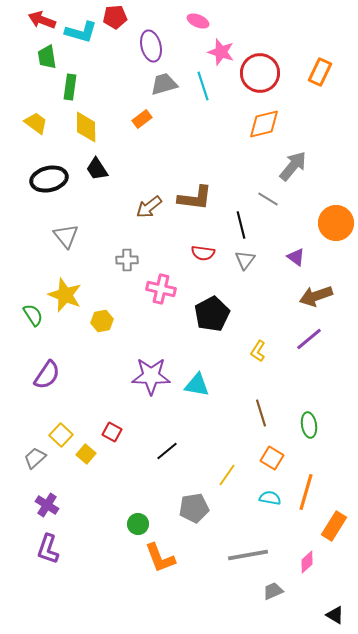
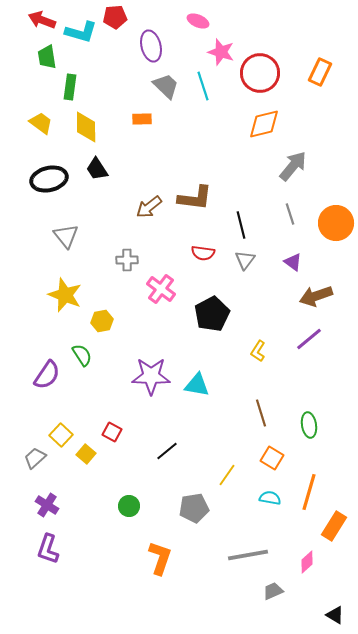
gray trapezoid at (164, 84): moved 2 px right, 2 px down; rotated 60 degrees clockwise
orange rectangle at (142, 119): rotated 36 degrees clockwise
yellow trapezoid at (36, 123): moved 5 px right
gray line at (268, 199): moved 22 px right, 15 px down; rotated 40 degrees clockwise
purple triangle at (296, 257): moved 3 px left, 5 px down
pink cross at (161, 289): rotated 24 degrees clockwise
green semicircle at (33, 315): moved 49 px right, 40 px down
orange line at (306, 492): moved 3 px right
green circle at (138, 524): moved 9 px left, 18 px up
orange L-shape at (160, 558): rotated 140 degrees counterclockwise
